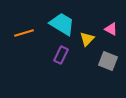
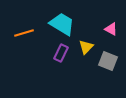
yellow triangle: moved 1 px left, 8 px down
purple rectangle: moved 2 px up
